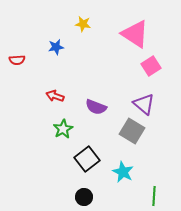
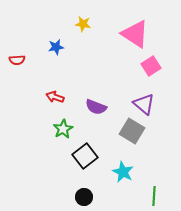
red arrow: moved 1 px down
black square: moved 2 px left, 3 px up
